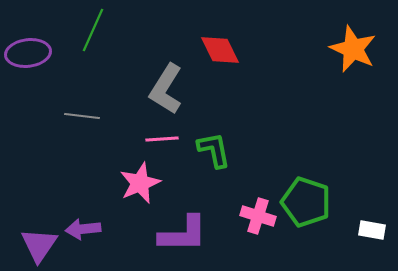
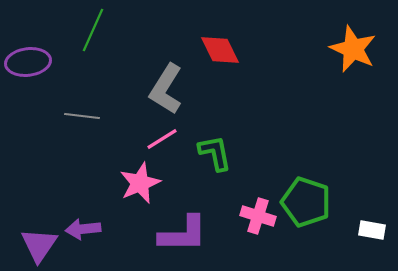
purple ellipse: moved 9 px down
pink line: rotated 28 degrees counterclockwise
green L-shape: moved 1 px right, 3 px down
